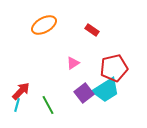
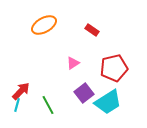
cyan trapezoid: moved 2 px right, 12 px down
